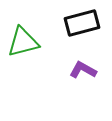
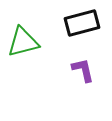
purple L-shape: rotated 48 degrees clockwise
